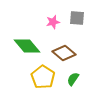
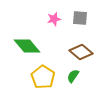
gray square: moved 3 px right
pink star: moved 1 px right, 3 px up
brown diamond: moved 17 px right, 1 px up
green semicircle: moved 3 px up
